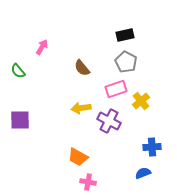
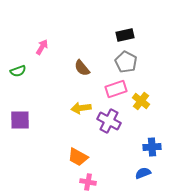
green semicircle: rotated 70 degrees counterclockwise
yellow cross: rotated 12 degrees counterclockwise
